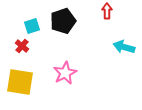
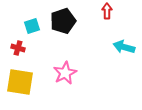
red cross: moved 4 px left, 2 px down; rotated 24 degrees counterclockwise
